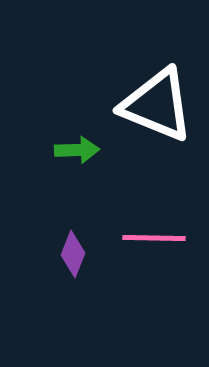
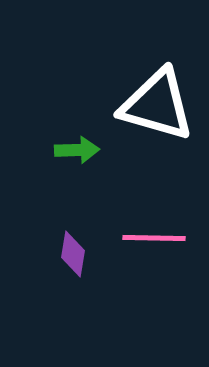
white triangle: rotated 6 degrees counterclockwise
purple diamond: rotated 12 degrees counterclockwise
